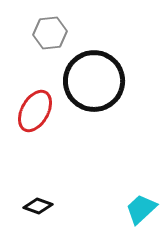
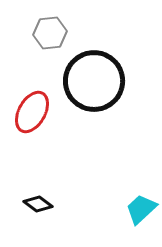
red ellipse: moved 3 px left, 1 px down
black diamond: moved 2 px up; rotated 16 degrees clockwise
